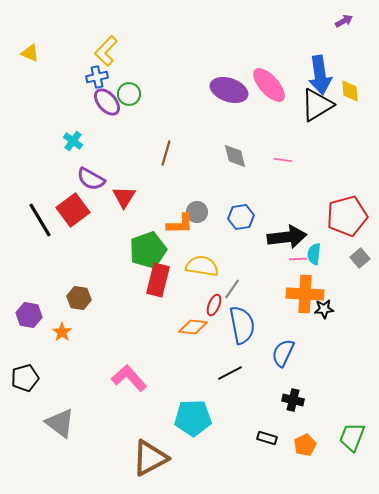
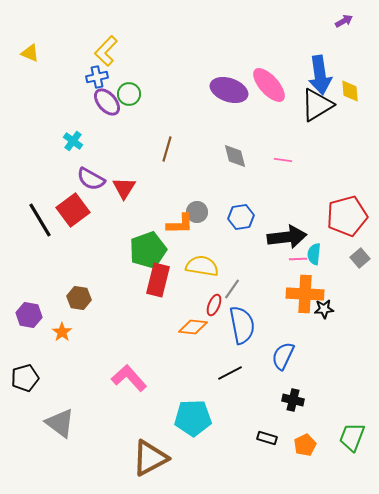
brown line at (166, 153): moved 1 px right, 4 px up
red triangle at (124, 197): moved 9 px up
blue semicircle at (283, 353): moved 3 px down
